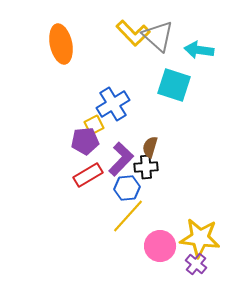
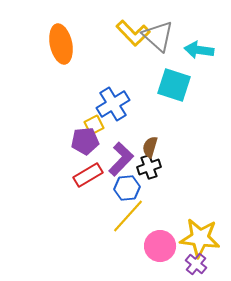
black cross: moved 3 px right; rotated 15 degrees counterclockwise
